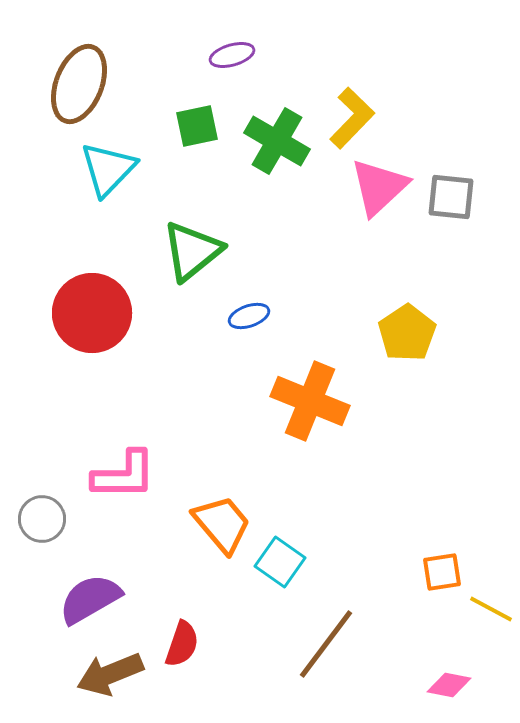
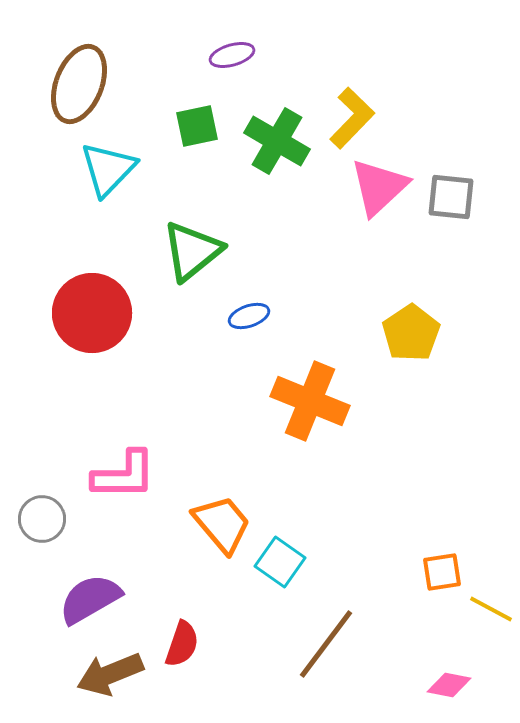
yellow pentagon: moved 4 px right
